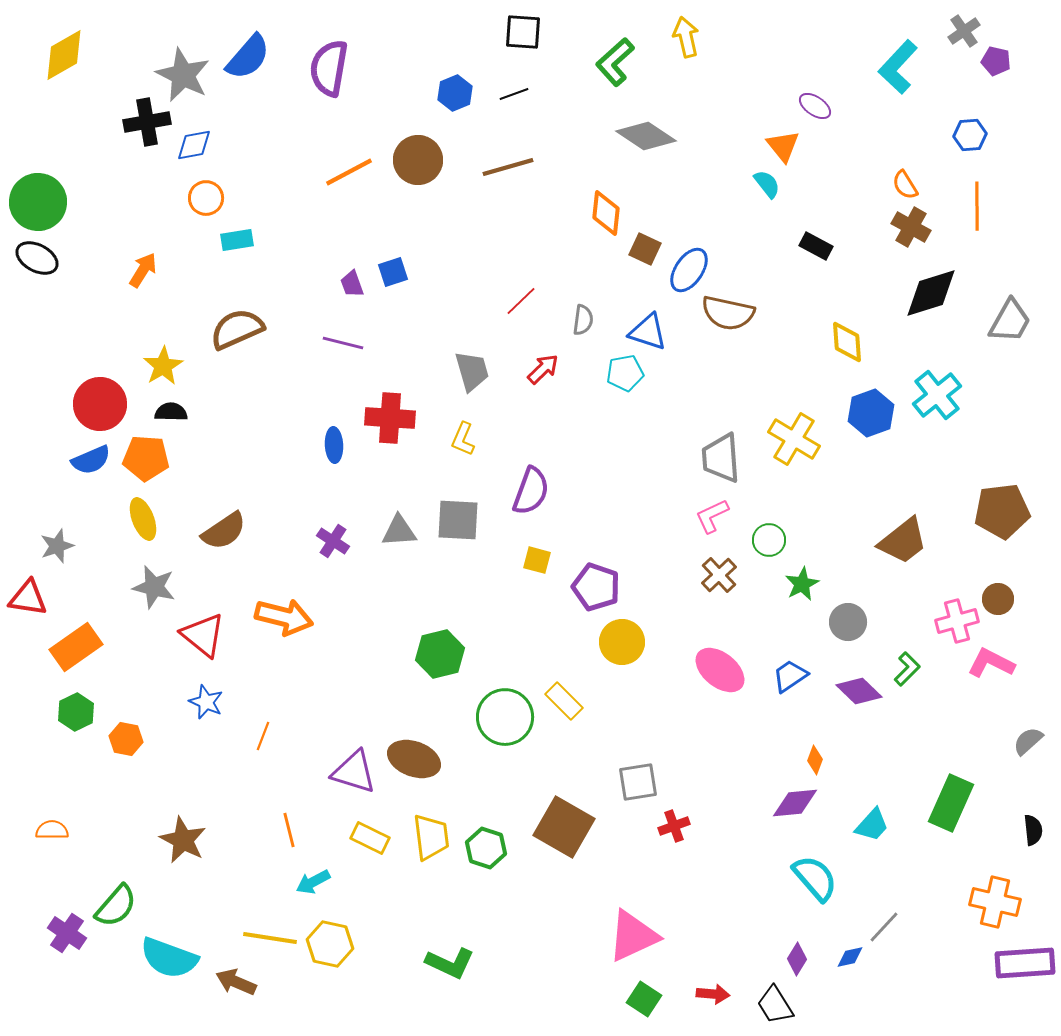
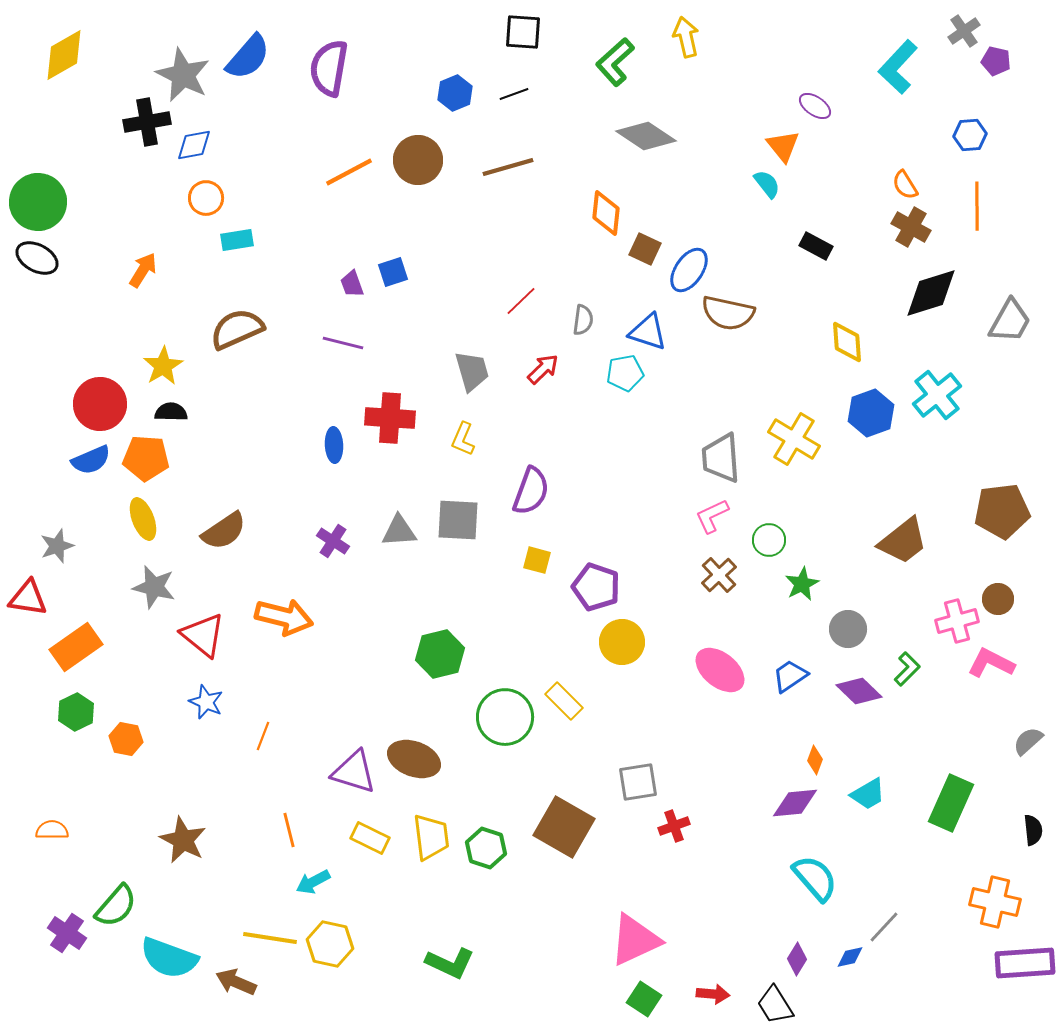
gray circle at (848, 622): moved 7 px down
cyan trapezoid at (872, 825): moved 4 px left, 31 px up; rotated 18 degrees clockwise
pink triangle at (633, 936): moved 2 px right, 4 px down
